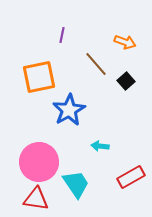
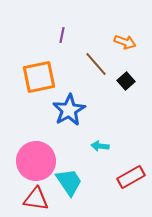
pink circle: moved 3 px left, 1 px up
cyan trapezoid: moved 7 px left, 2 px up
